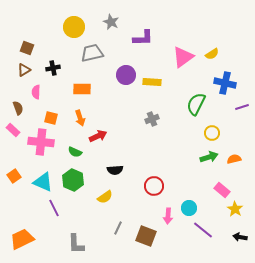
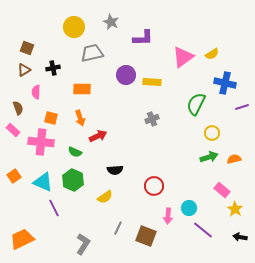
gray L-shape at (76, 244): moved 7 px right; rotated 145 degrees counterclockwise
